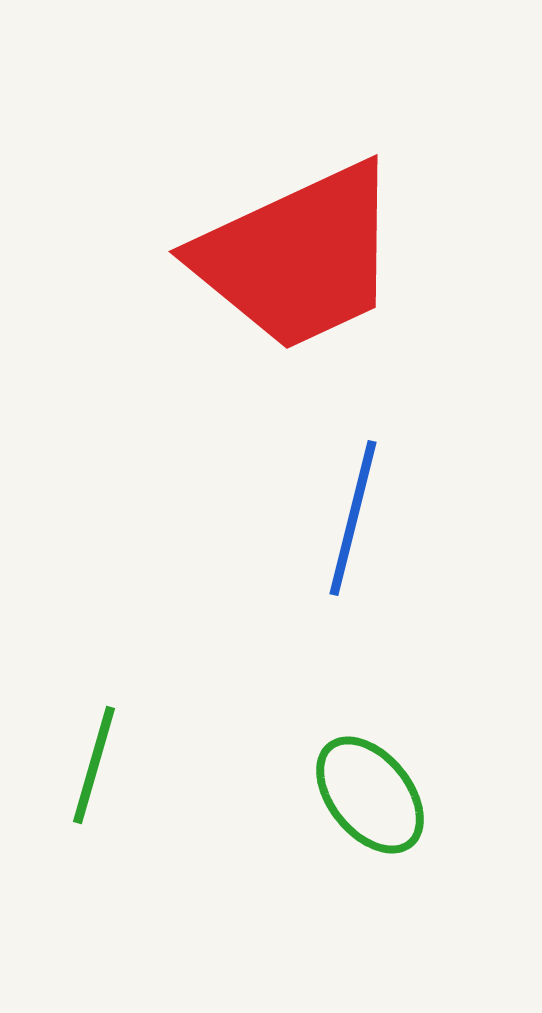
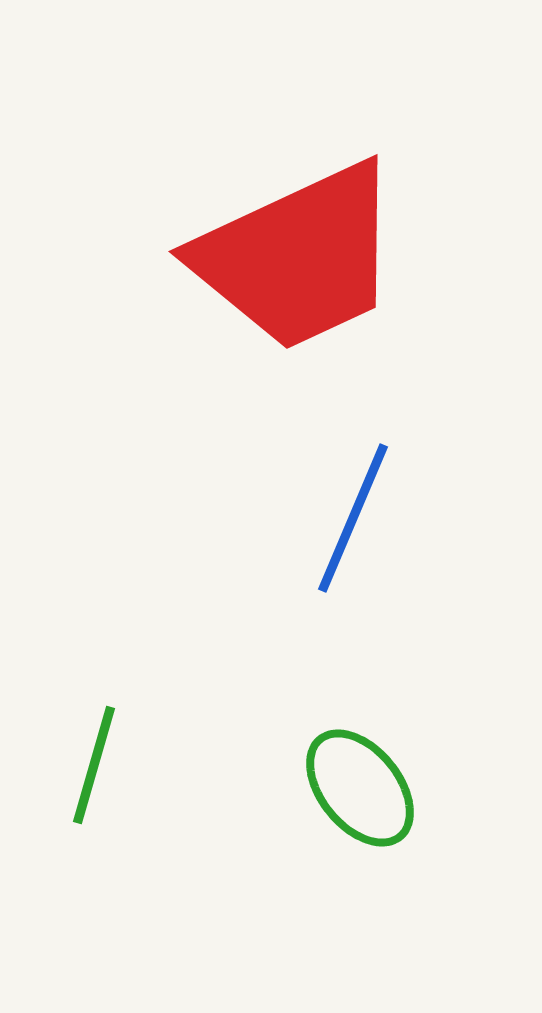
blue line: rotated 9 degrees clockwise
green ellipse: moved 10 px left, 7 px up
